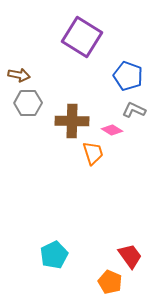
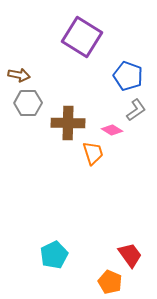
gray L-shape: moved 2 px right; rotated 120 degrees clockwise
brown cross: moved 4 px left, 2 px down
red trapezoid: moved 1 px up
